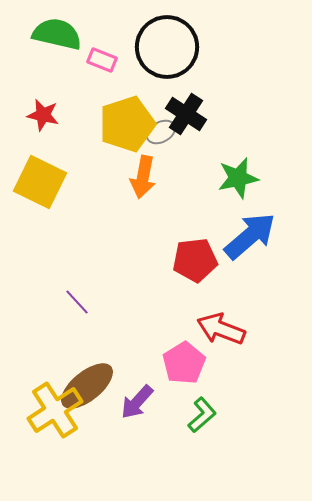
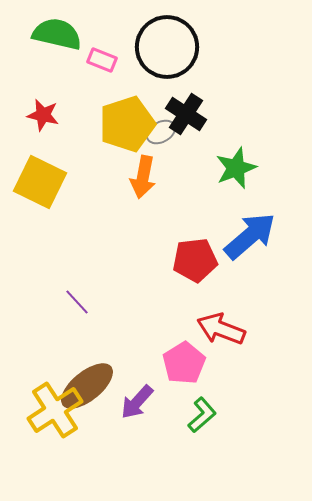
green star: moved 2 px left, 10 px up; rotated 9 degrees counterclockwise
